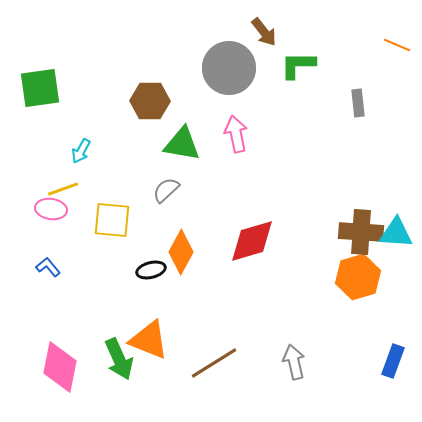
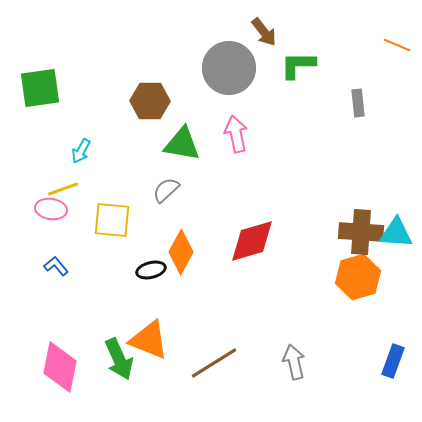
blue L-shape: moved 8 px right, 1 px up
